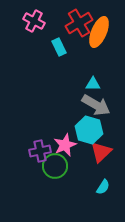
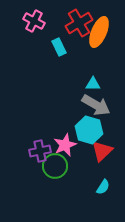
red triangle: moved 1 px right, 1 px up
